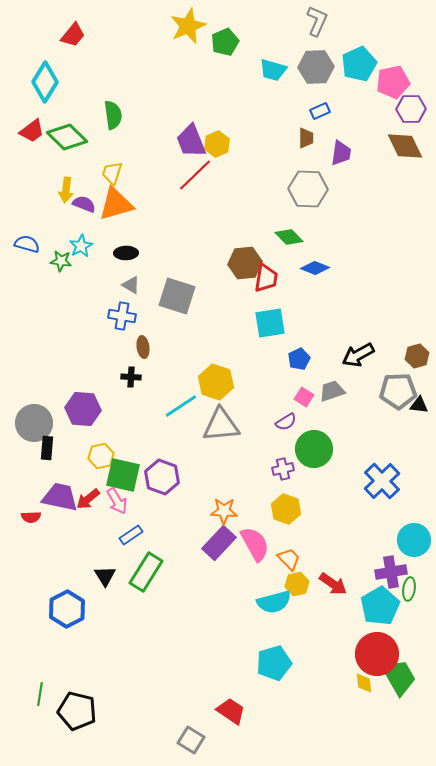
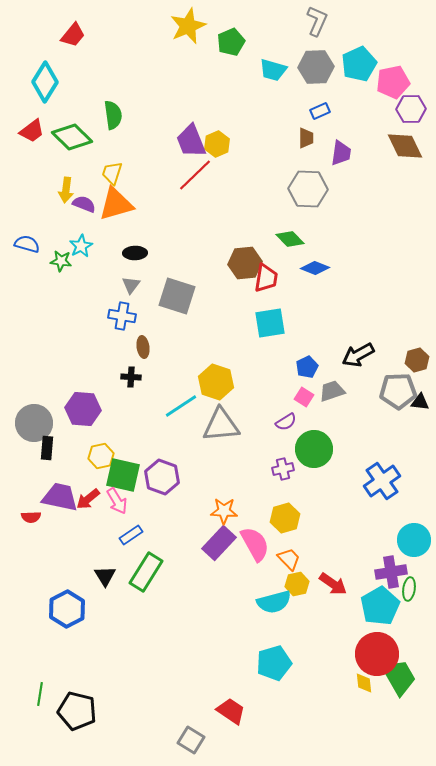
green pentagon at (225, 42): moved 6 px right
green diamond at (67, 137): moved 5 px right
green diamond at (289, 237): moved 1 px right, 2 px down
black ellipse at (126, 253): moved 9 px right
gray triangle at (131, 285): rotated 36 degrees clockwise
brown hexagon at (417, 356): moved 4 px down
blue pentagon at (299, 359): moved 8 px right, 8 px down
black triangle at (419, 405): moved 1 px right, 3 px up
blue cross at (382, 481): rotated 9 degrees clockwise
yellow hexagon at (286, 509): moved 1 px left, 9 px down; rotated 24 degrees clockwise
